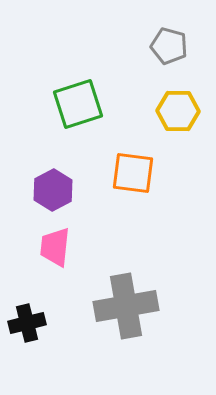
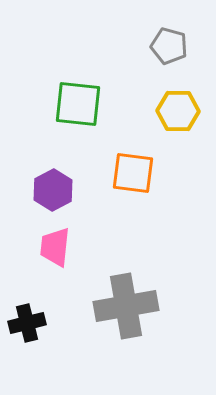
green square: rotated 24 degrees clockwise
